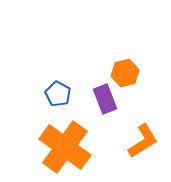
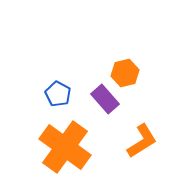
purple rectangle: rotated 20 degrees counterclockwise
orange L-shape: moved 1 px left
